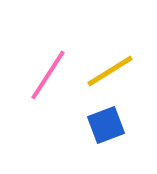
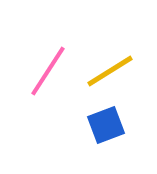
pink line: moved 4 px up
